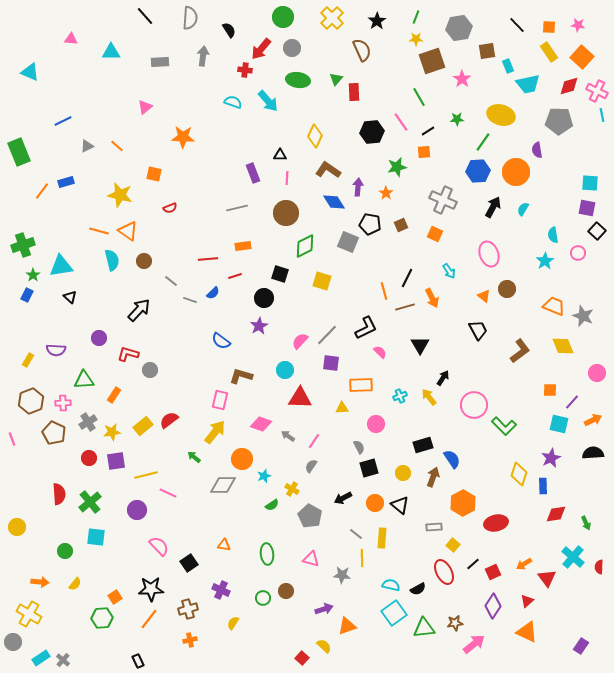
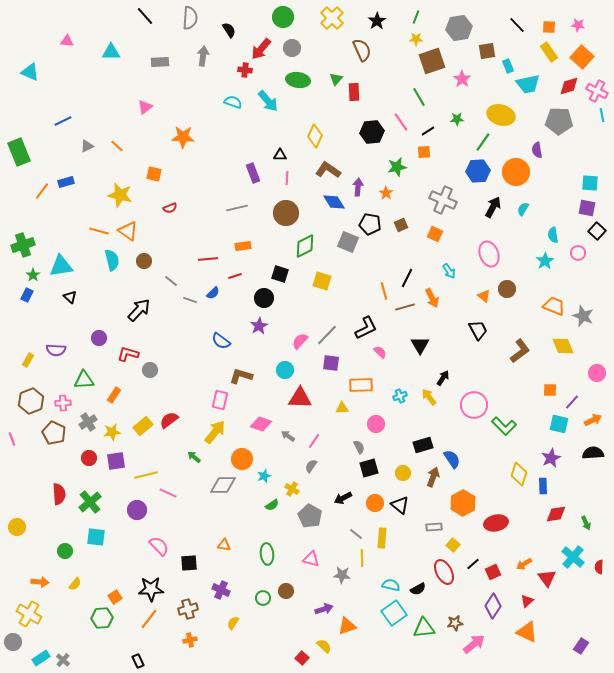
pink triangle at (71, 39): moved 4 px left, 2 px down
black square at (189, 563): rotated 30 degrees clockwise
